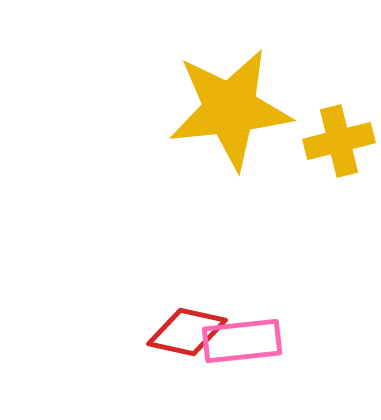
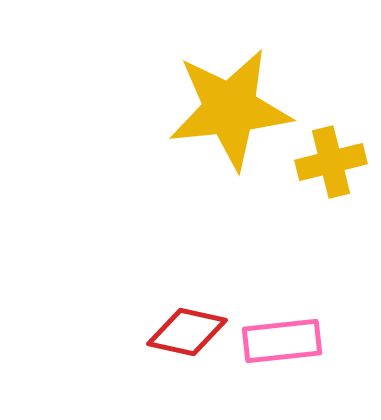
yellow cross: moved 8 px left, 21 px down
pink rectangle: moved 40 px right
